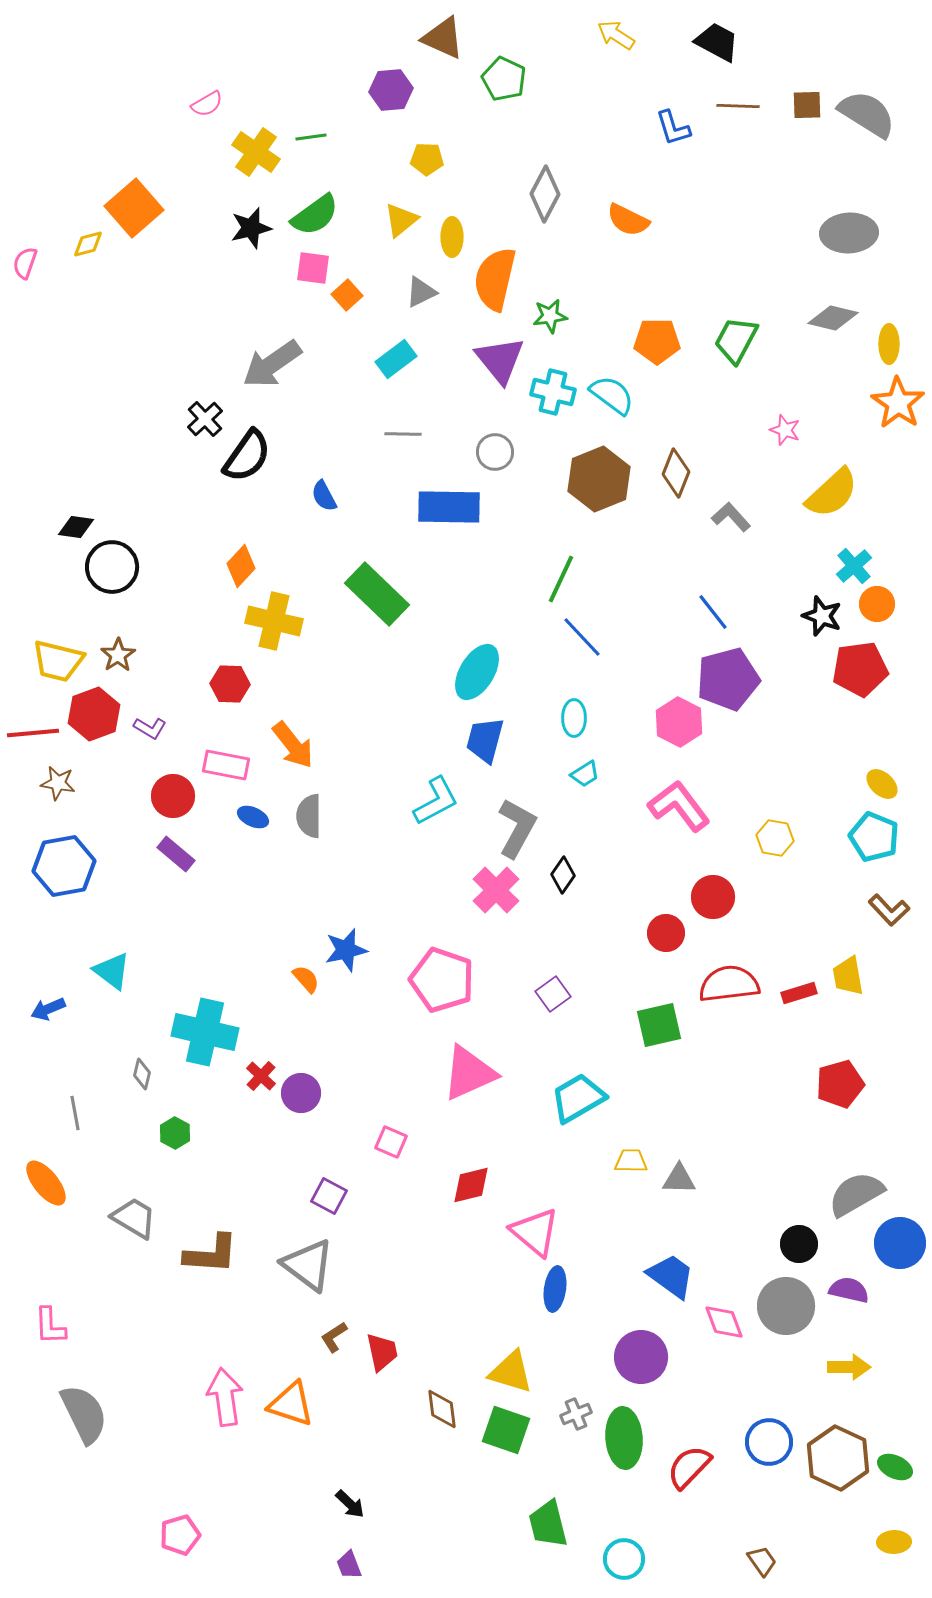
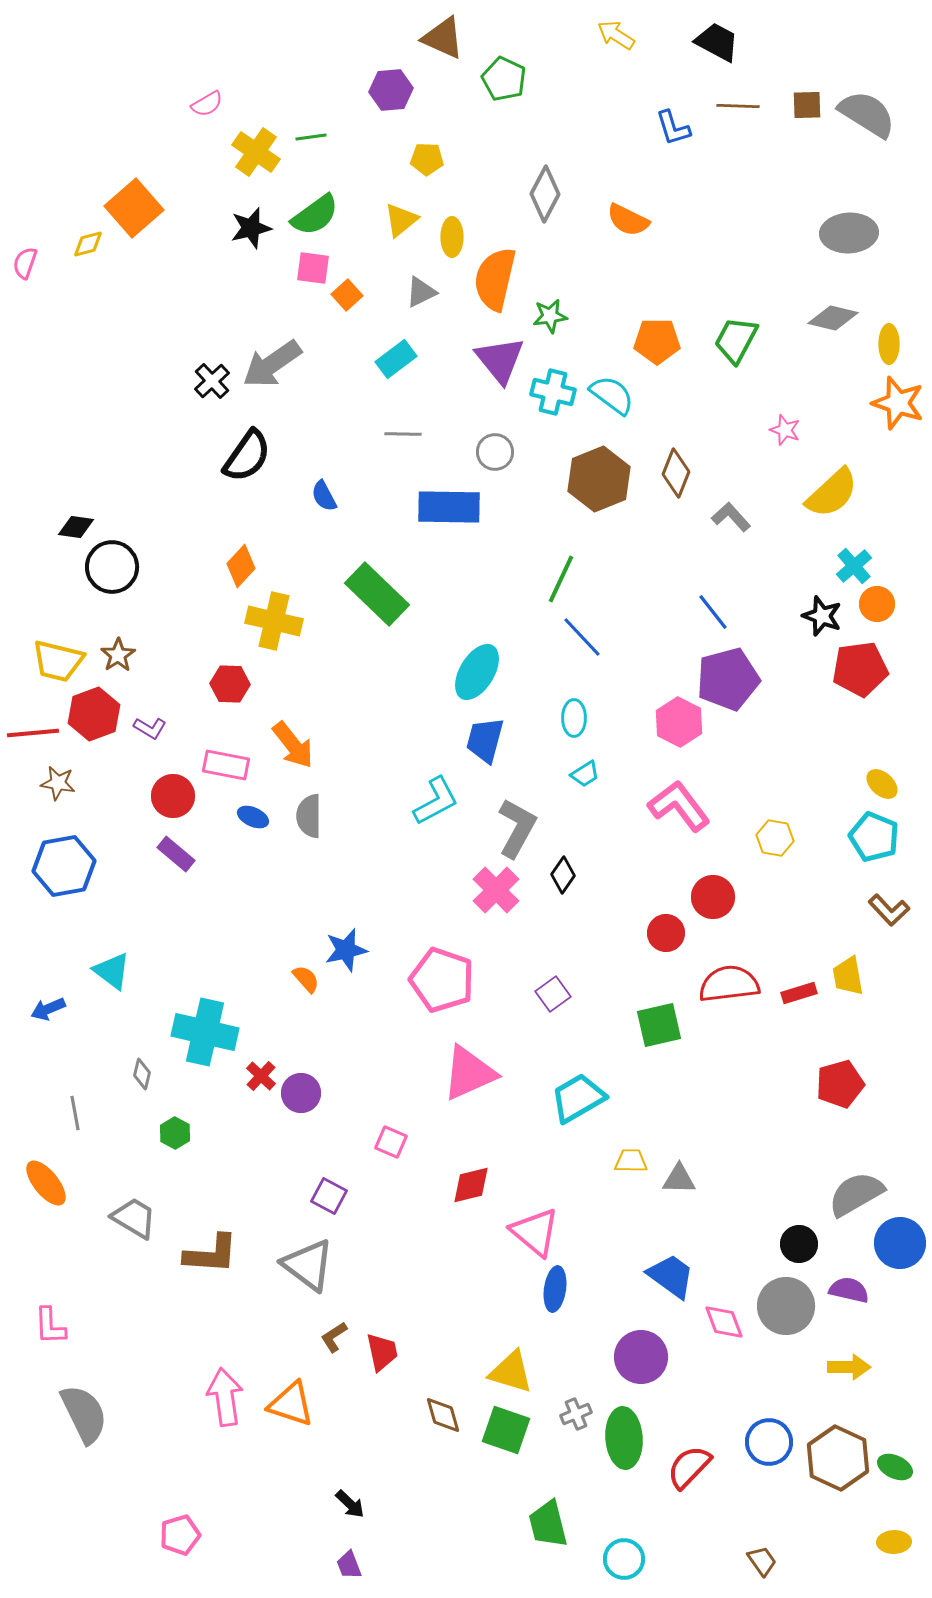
orange star at (898, 403): rotated 16 degrees counterclockwise
black cross at (205, 419): moved 7 px right, 38 px up
brown diamond at (442, 1409): moved 1 px right, 6 px down; rotated 9 degrees counterclockwise
